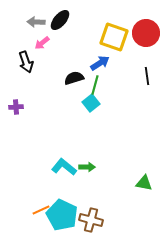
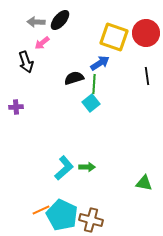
green line: moved 1 px left, 1 px up; rotated 12 degrees counterclockwise
cyan L-shape: moved 1 px down; rotated 100 degrees clockwise
